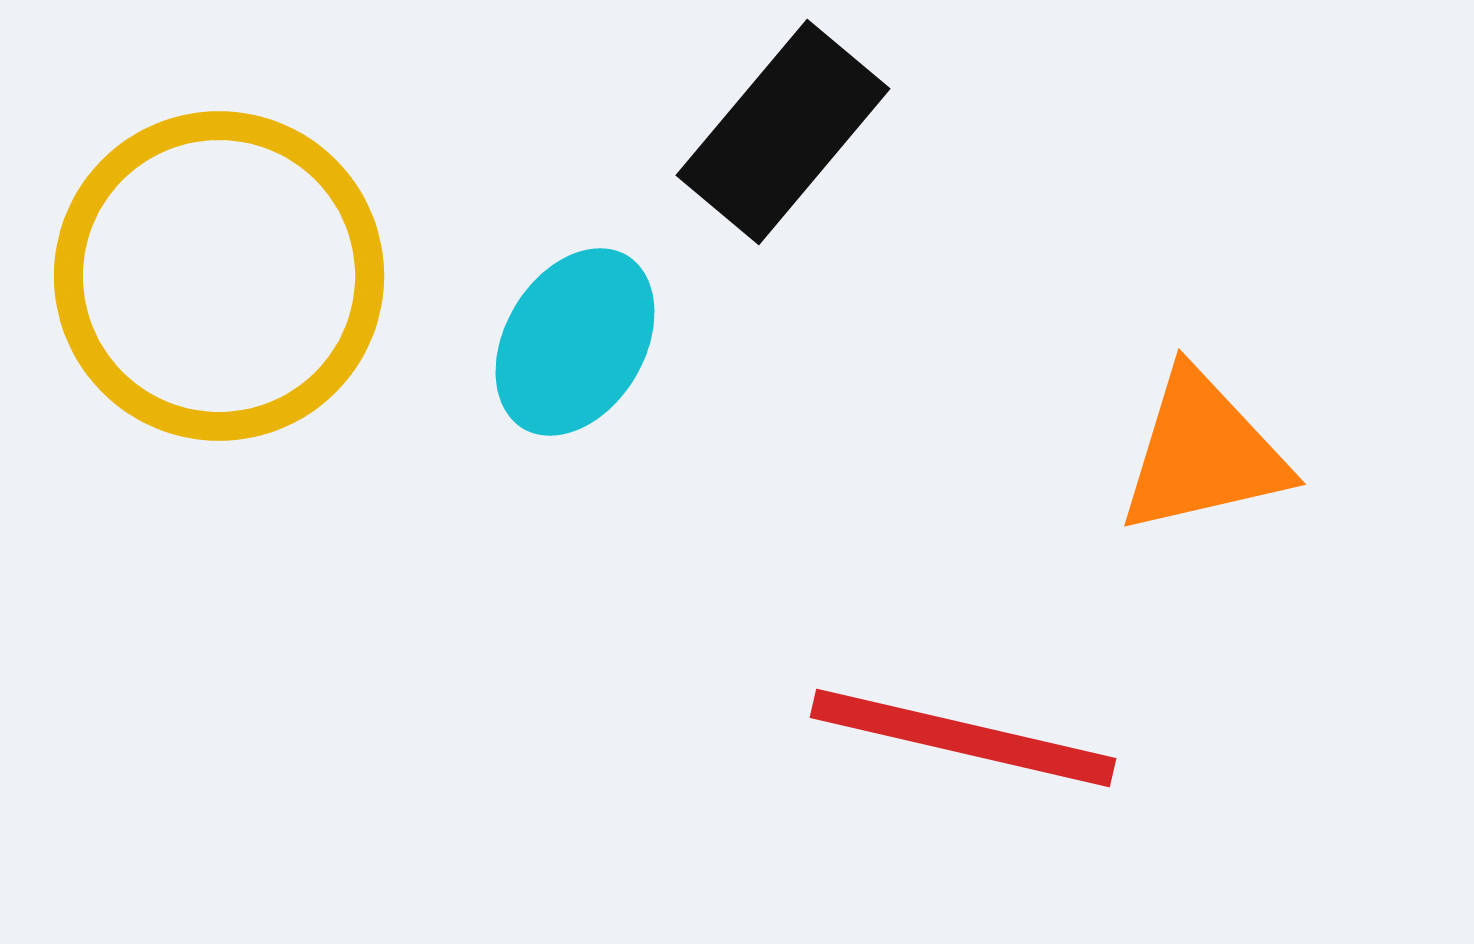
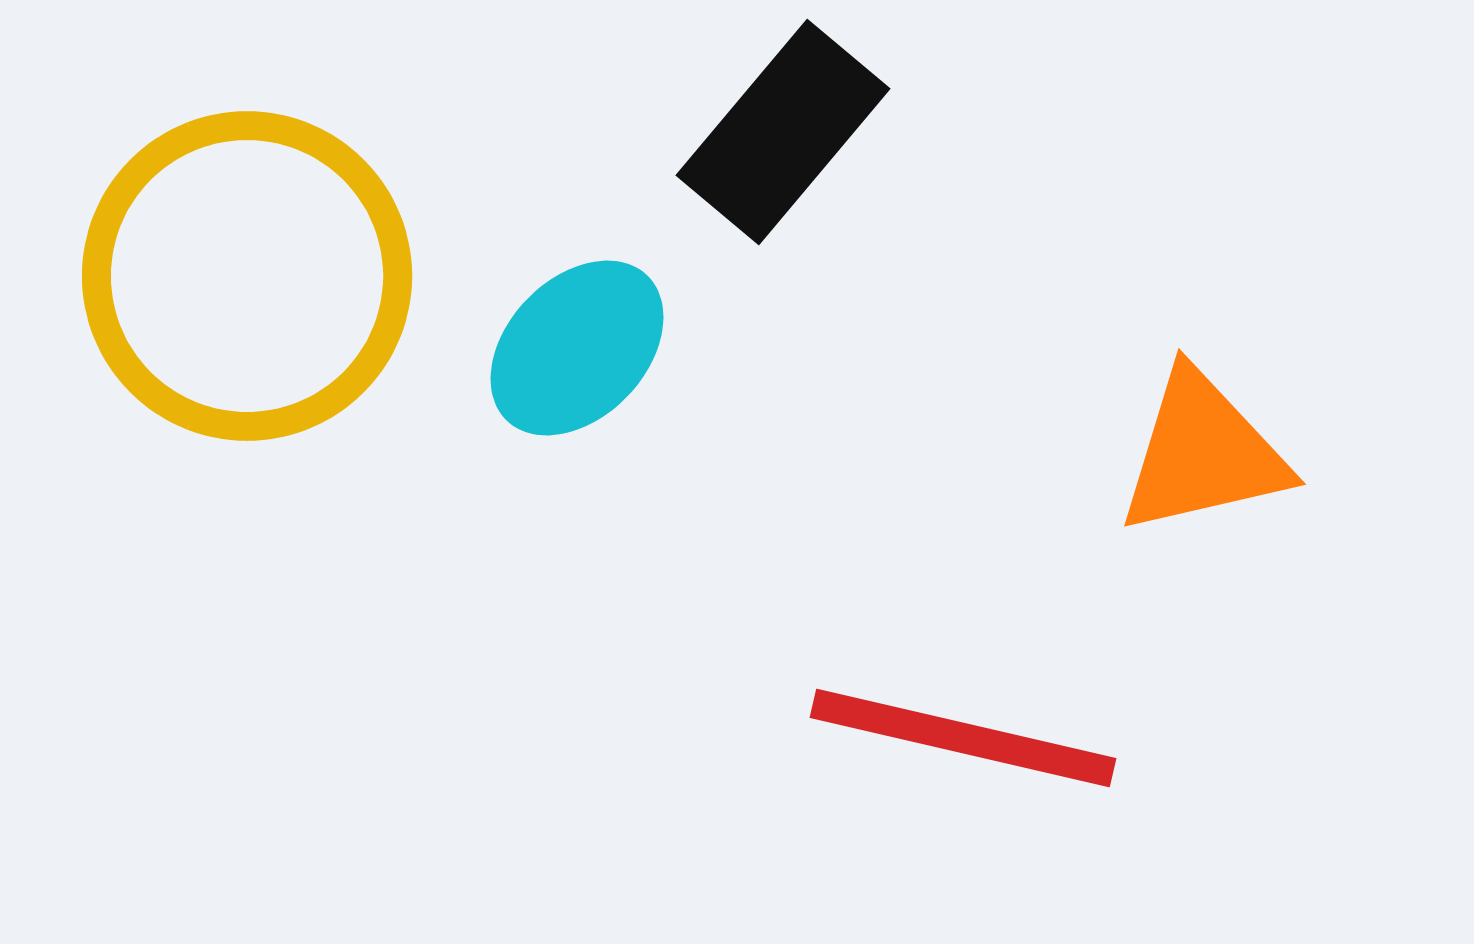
yellow circle: moved 28 px right
cyan ellipse: moved 2 px right, 6 px down; rotated 13 degrees clockwise
